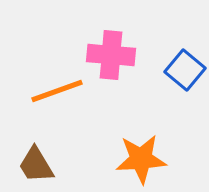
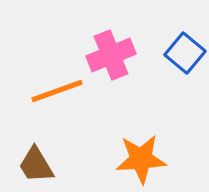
pink cross: rotated 27 degrees counterclockwise
blue square: moved 17 px up
